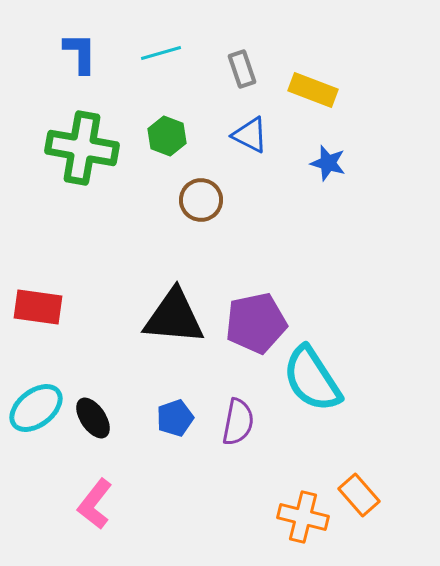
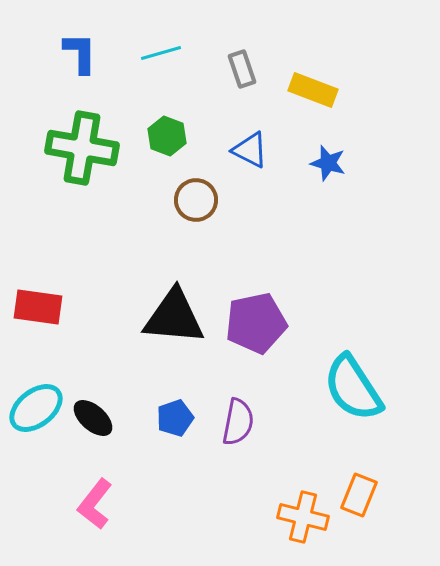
blue triangle: moved 15 px down
brown circle: moved 5 px left
cyan semicircle: moved 41 px right, 9 px down
black ellipse: rotated 15 degrees counterclockwise
orange rectangle: rotated 63 degrees clockwise
